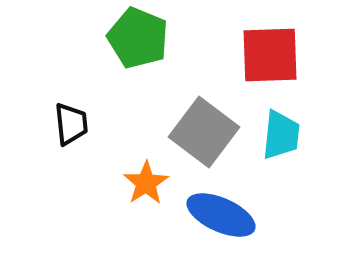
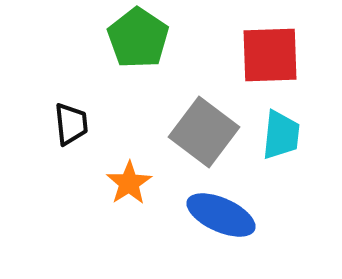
green pentagon: rotated 12 degrees clockwise
orange star: moved 17 px left
